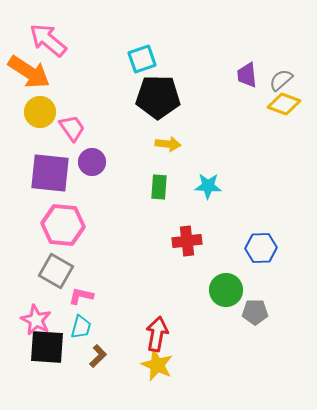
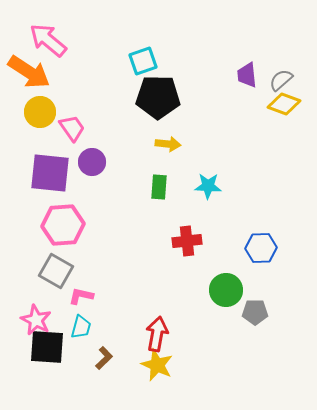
cyan square: moved 1 px right, 2 px down
pink hexagon: rotated 9 degrees counterclockwise
brown L-shape: moved 6 px right, 2 px down
